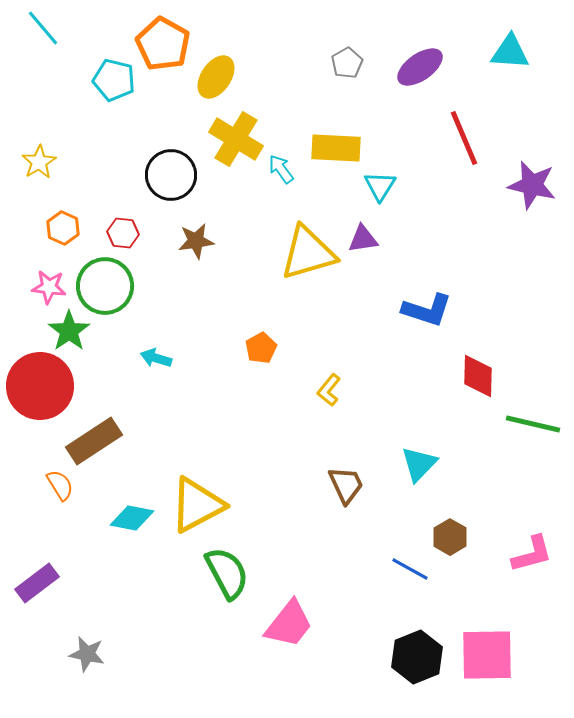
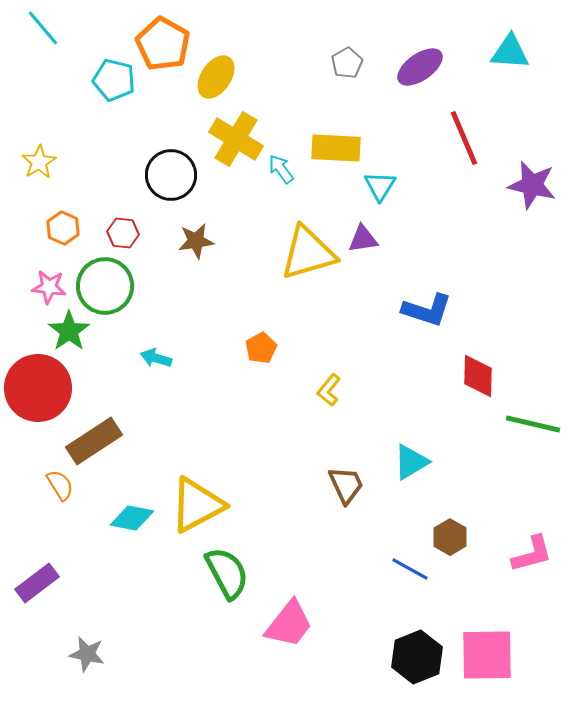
red circle at (40, 386): moved 2 px left, 2 px down
cyan triangle at (419, 464): moved 8 px left, 2 px up; rotated 15 degrees clockwise
